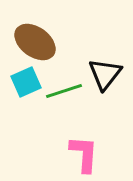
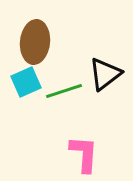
brown ellipse: rotated 60 degrees clockwise
black triangle: rotated 15 degrees clockwise
